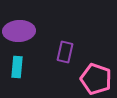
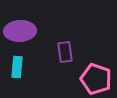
purple ellipse: moved 1 px right
purple rectangle: rotated 20 degrees counterclockwise
